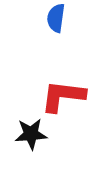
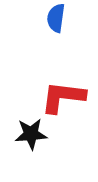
red L-shape: moved 1 px down
